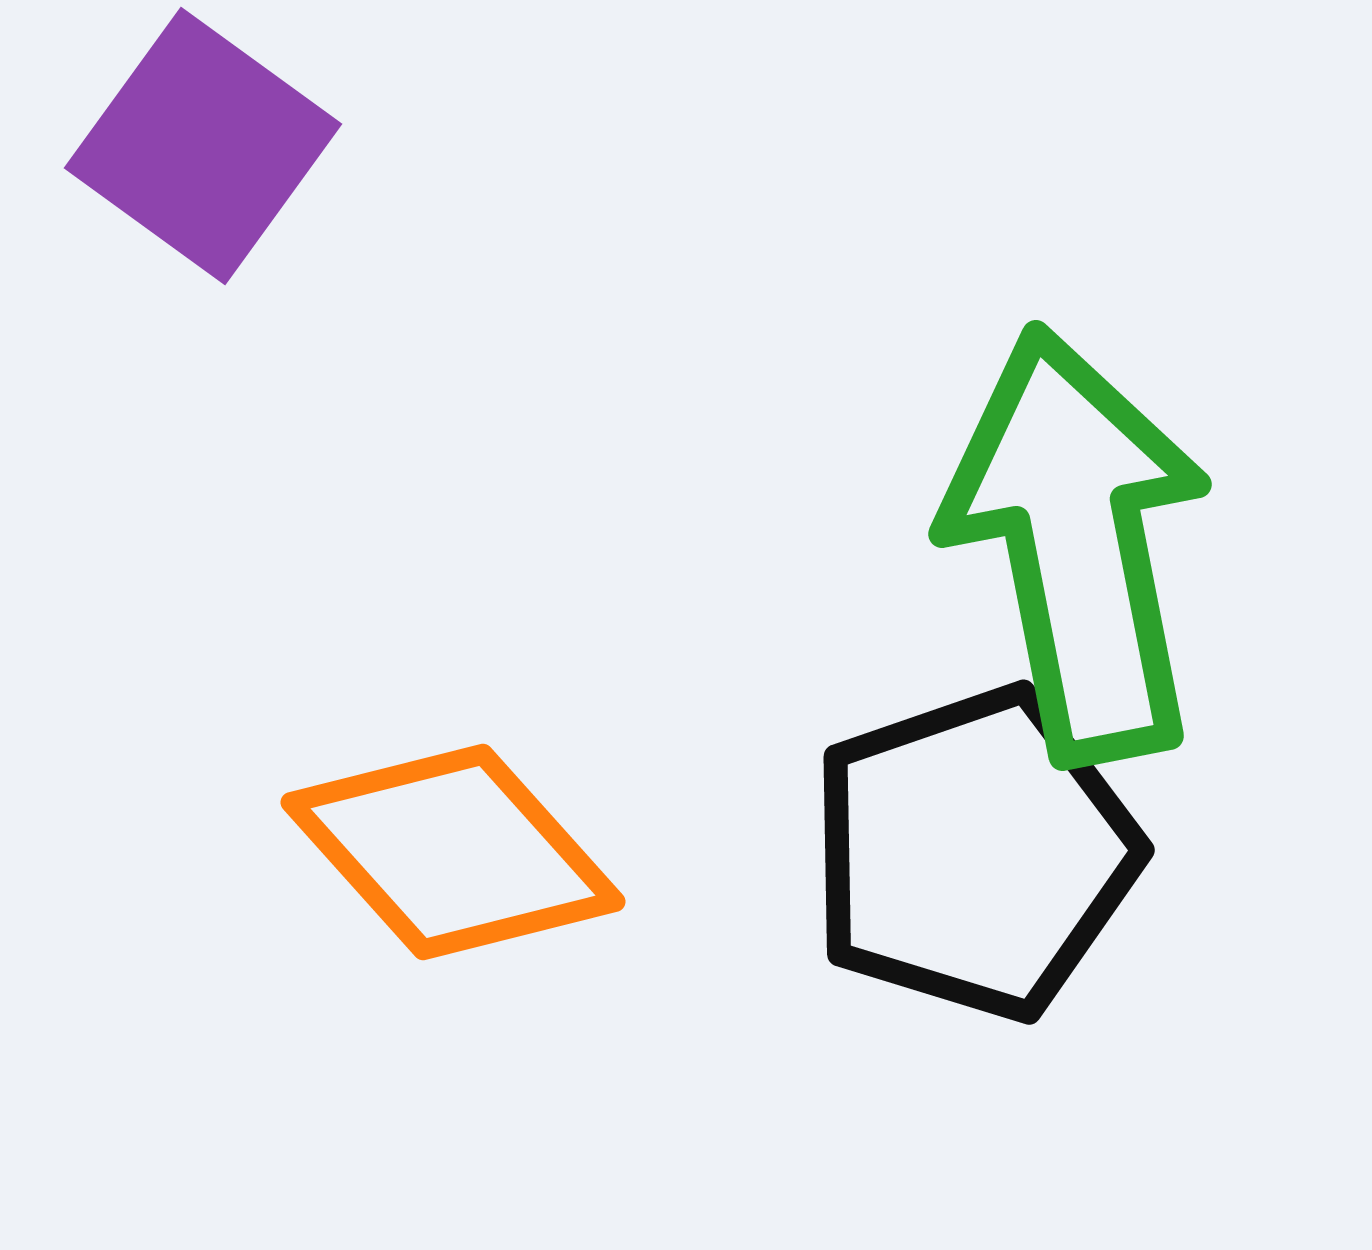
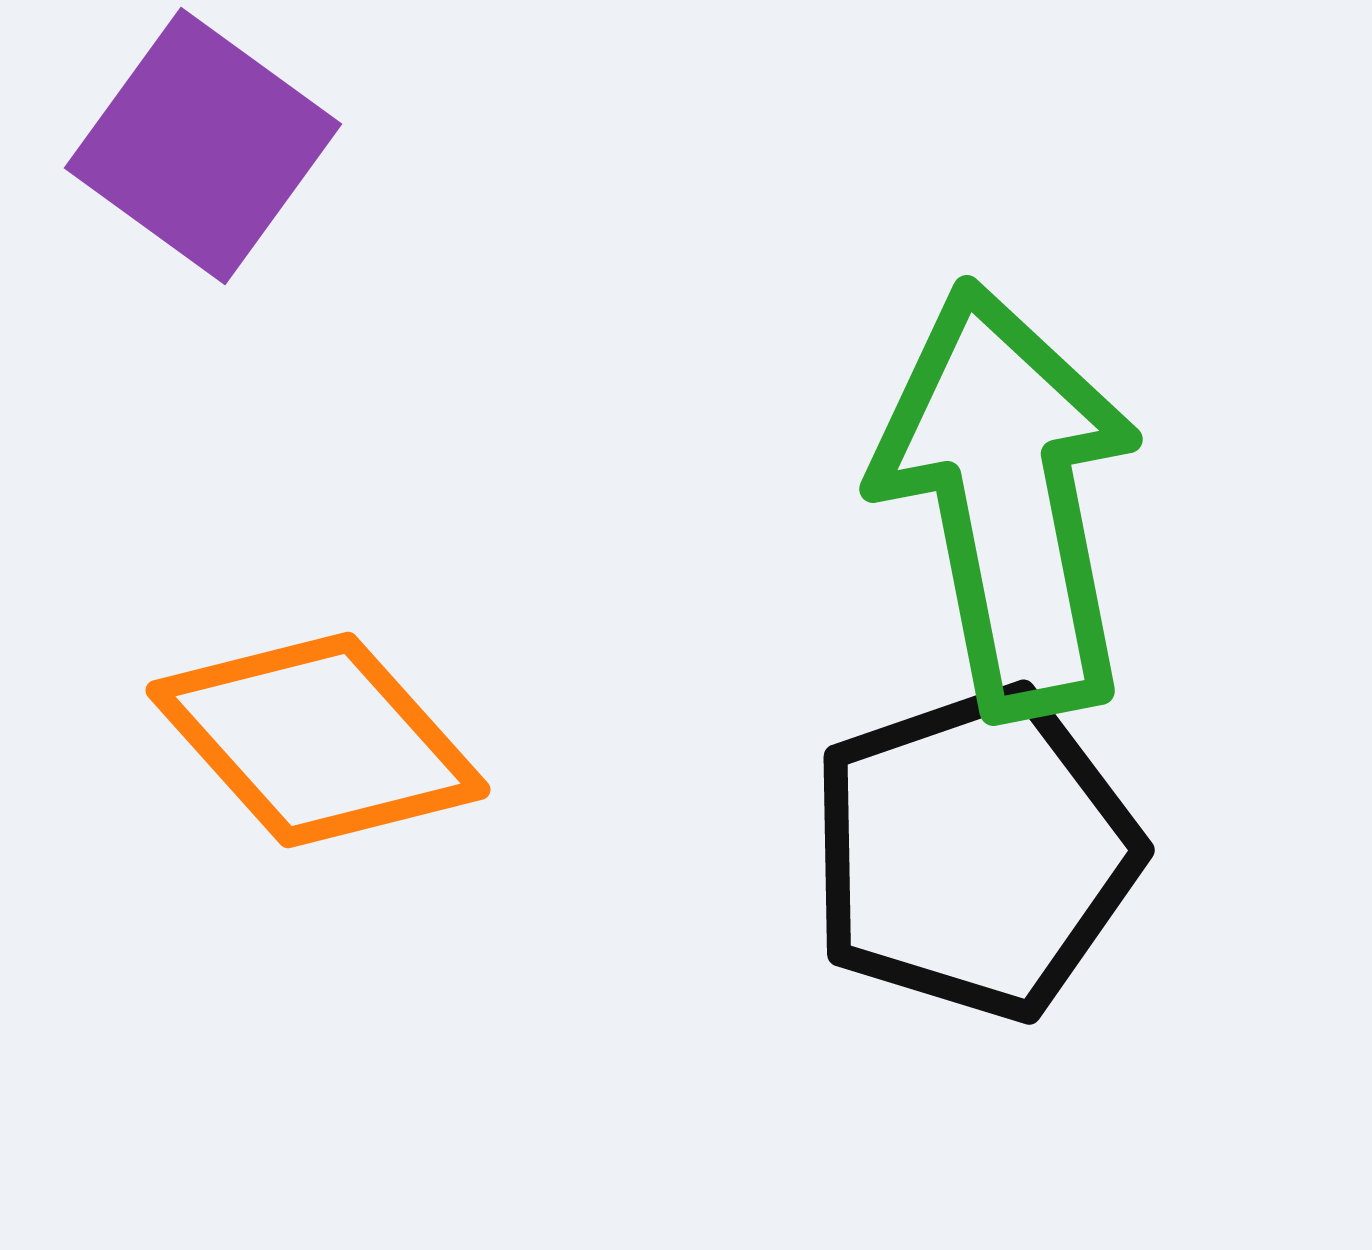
green arrow: moved 69 px left, 45 px up
orange diamond: moved 135 px left, 112 px up
